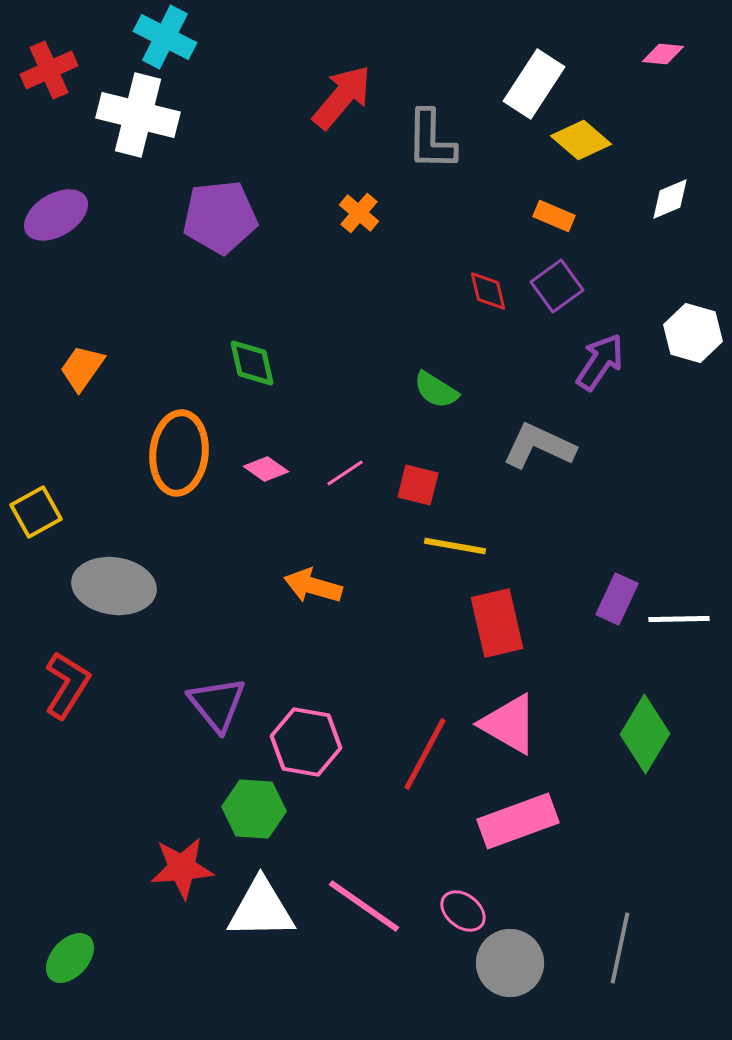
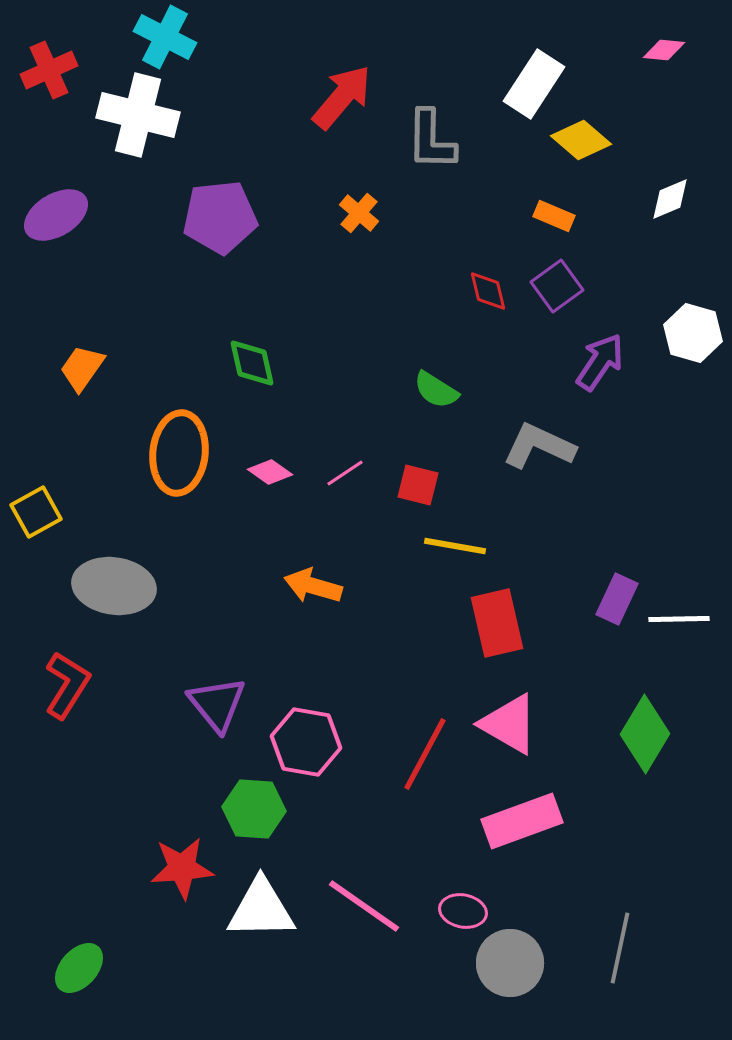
pink diamond at (663, 54): moved 1 px right, 4 px up
pink diamond at (266, 469): moved 4 px right, 3 px down
pink rectangle at (518, 821): moved 4 px right
pink ellipse at (463, 911): rotated 27 degrees counterclockwise
green ellipse at (70, 958): moved 9 px right, 10 px down
